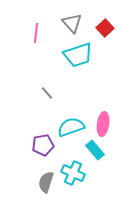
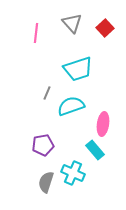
cyan trapezoid: moved 14 px down
gray line: rotated 64 degrees clockwise
cyan semicircle: moved 21 px up
